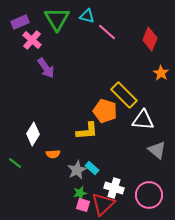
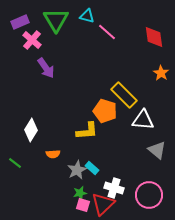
green triangle: moved 1 px left, 1 px down
red diamond: moved 4 px right, 2 px up; rotated 30 degrees counterclockwise
white diamond: moved 2 px left, 4 px up
